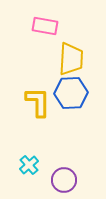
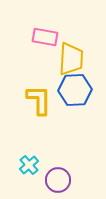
pink rectangle: moved 11 px down
blue hexagon: moved 4 px right, 3 px up
yellow L-shape: moved 1 px right, 2 px up
purple circle: moved 6 px left
